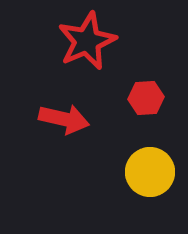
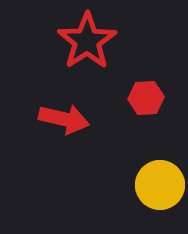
red star: rotated 10 degrees counterclockwise
yellow circle: moved 10 px right, 13 px down
